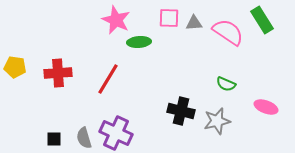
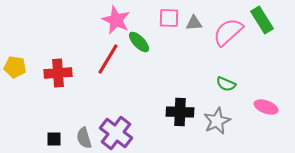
pink semicircle: rotated 76 degrees counterclockwise
green ellipse: rotated 50 degrees clockwise
red line: moved 20 px up
black cross: moved 1 px left, 1 px down; rotated 12 degrees counterclockwise
gray star: rotated 12 degrees counterclockwise
purple cross: rotated 12 degrees clockwise
